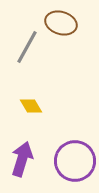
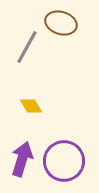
purple circle: moved 11 px left
